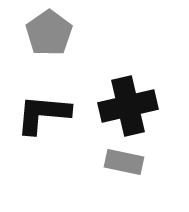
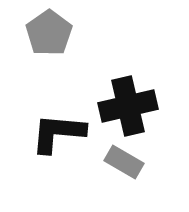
black L-shape: moved 15 px right, 19 px down
gray rectangle: rotated 18 degrees clockwise
